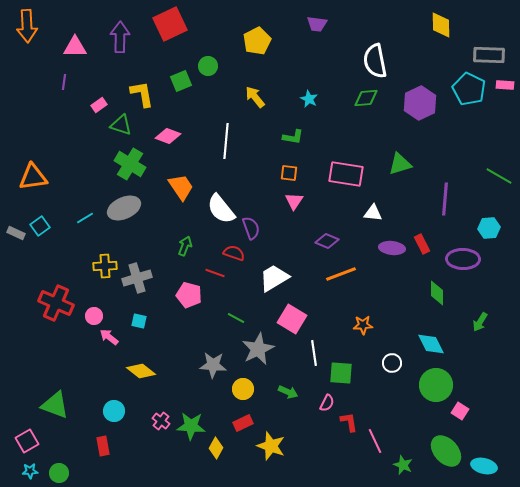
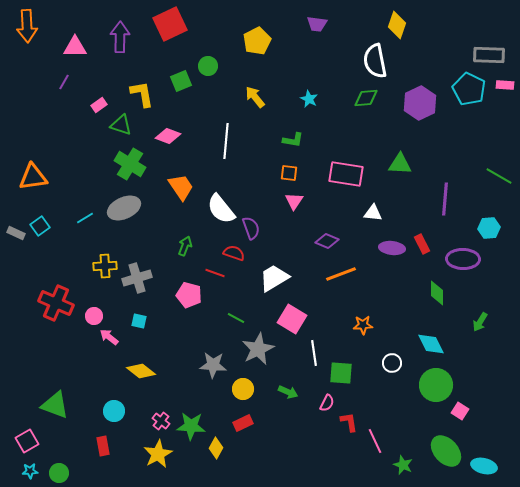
yellow diamond at (441, 25): moved 44 px left; rotated 20 degrees clockwise
purple line at (64, 82): rotated 21 degrees clockwise
green L-shape at (293, 137): moved 3 px down
green triangle at (400, 164): rotated 20 degrees clockwise
yellow star at (271, 446): moved 113 px left, 8 px down; rotated 24 degrees clockwise
